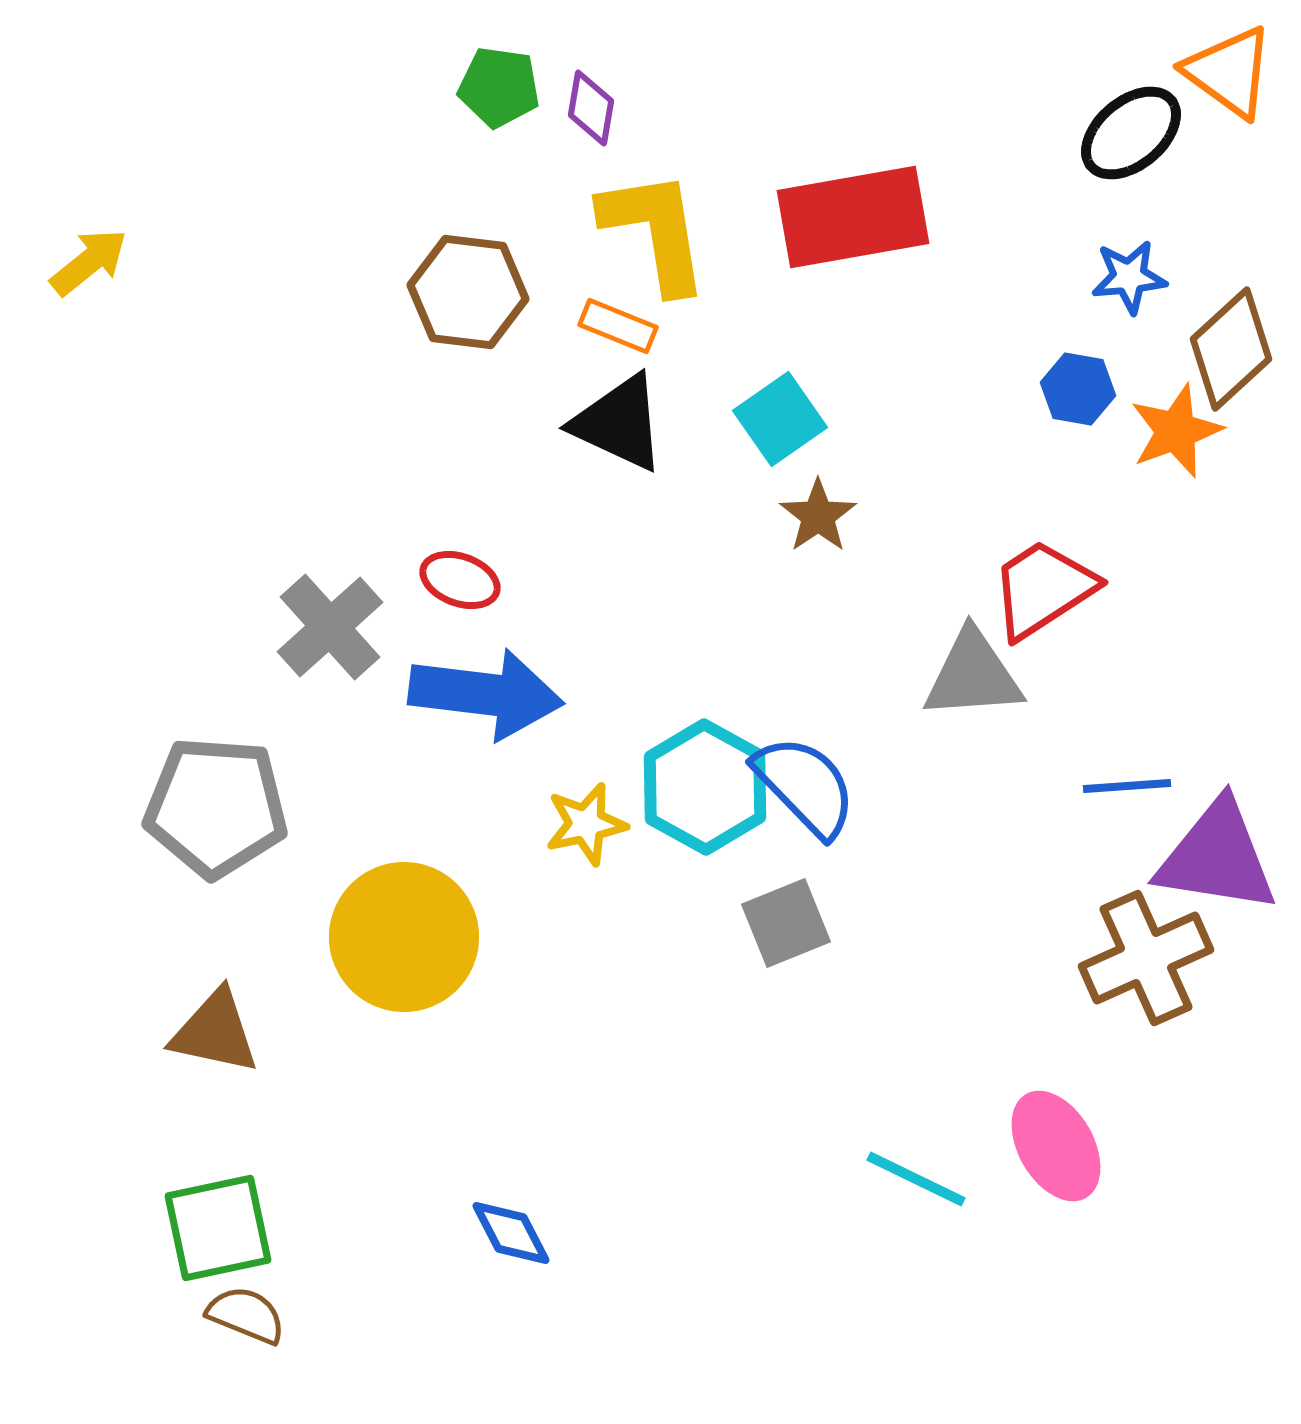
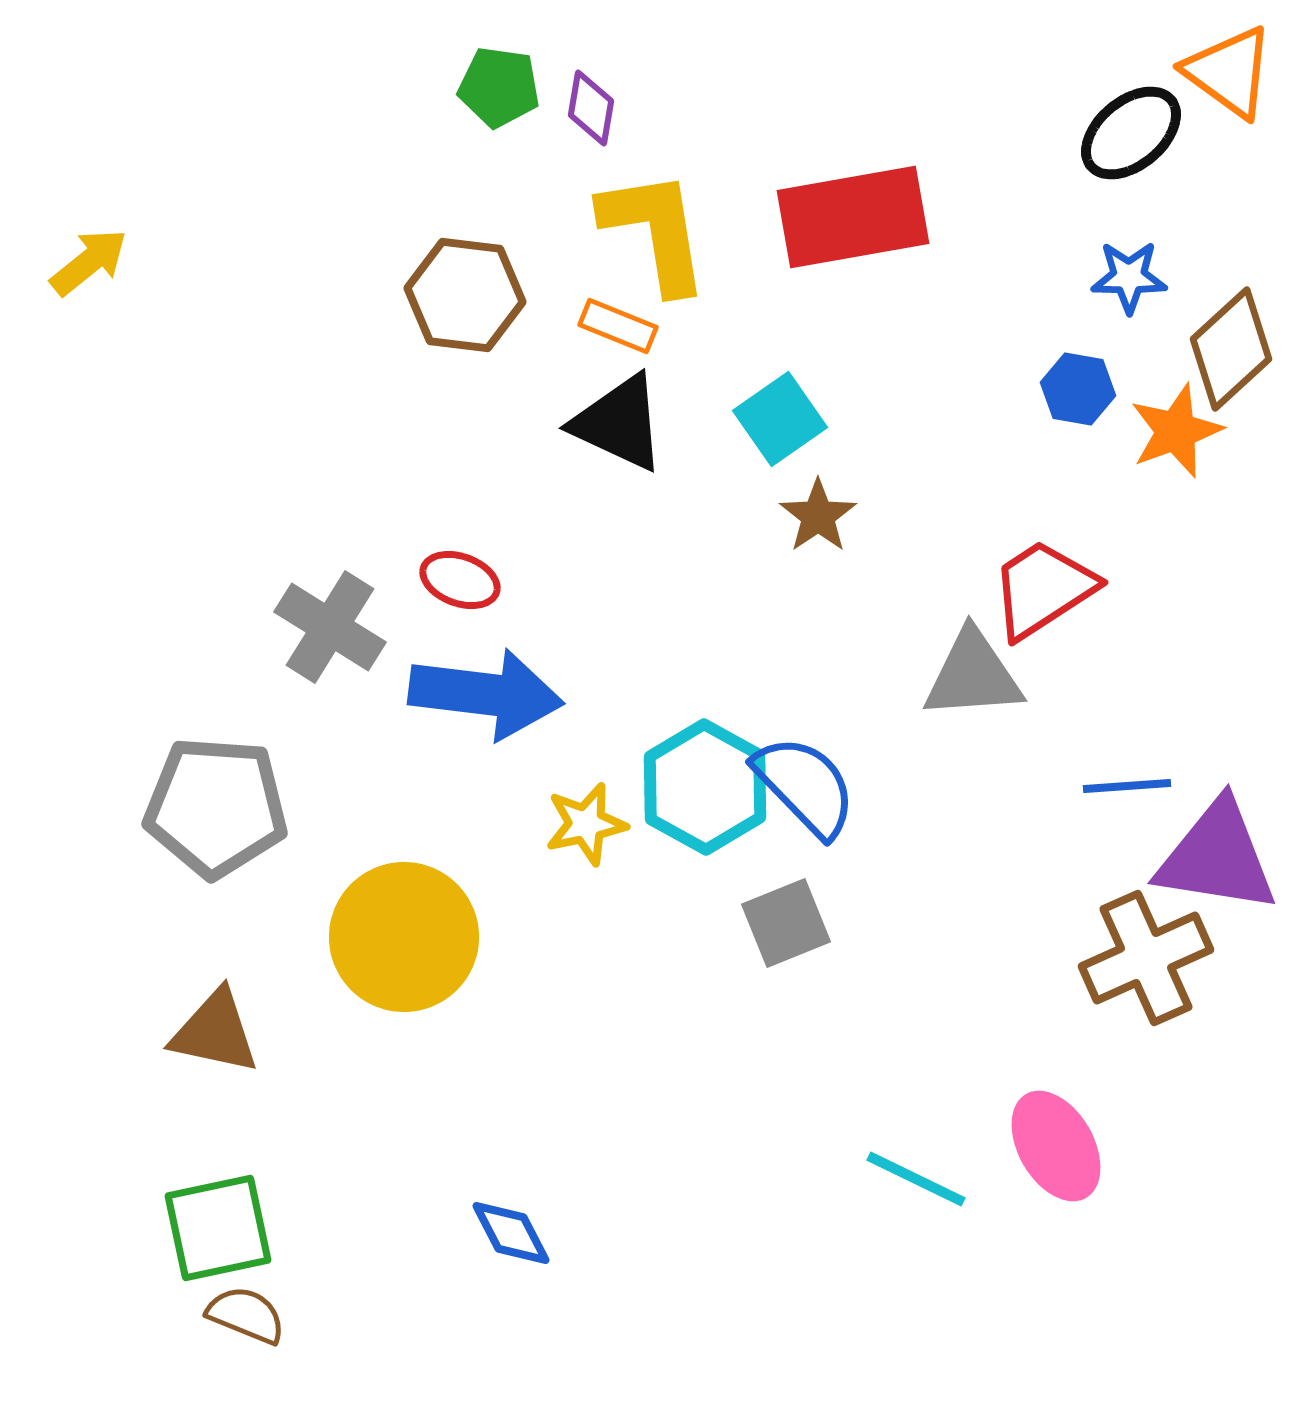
blue star: rotated 6 degrees clockwise
brown hexagon: moved 3 px left, 3 px down
gray cross: rotated 16 degrees counterclockwise
